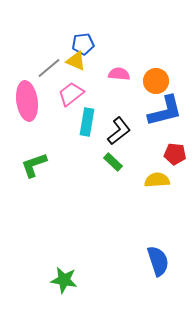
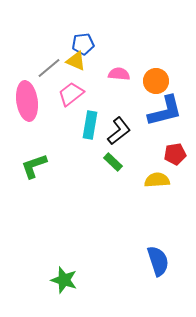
cyan rectangle: moved 3 px right, 3 px down
red pentagon: rotated 15 degrees counterclockwise
green L-shape: moved 1 px down
green star: rotated 8 degrees clockwise
